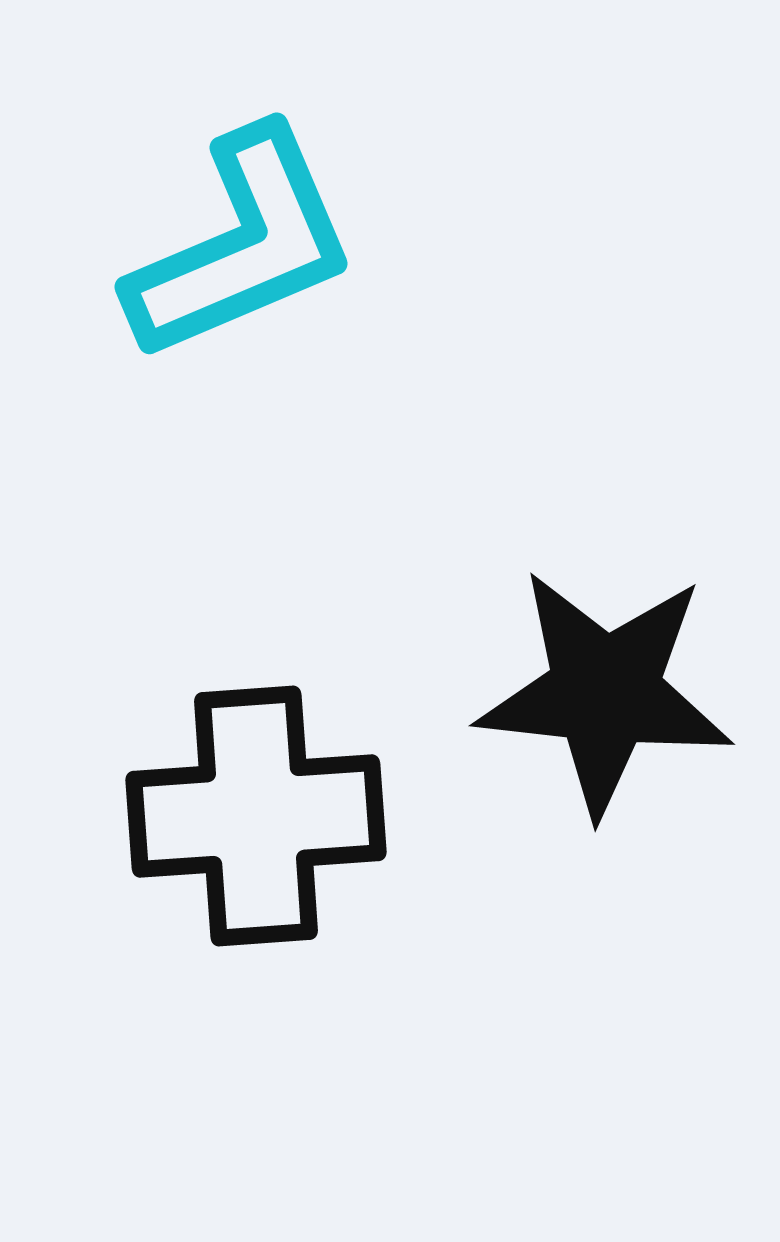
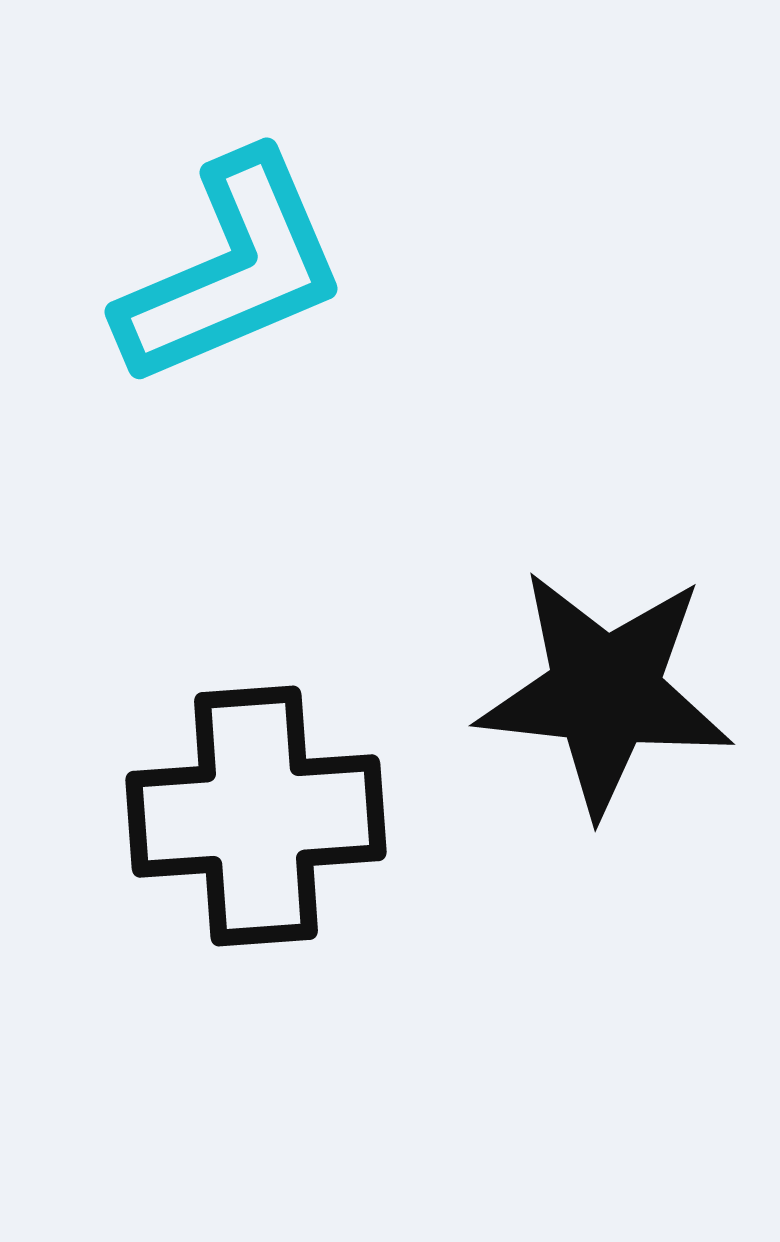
cyan L-shape: moved 10 px left, 25 px down
